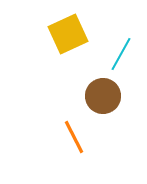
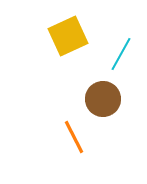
yellow square: moved 2 px down
brown circle: moved 3 px down
